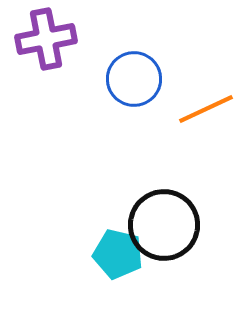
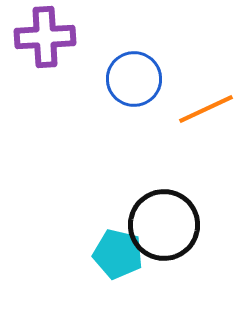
purple cross: moved 1 px left, 2 px up; rotated 8 degrees clockwise
